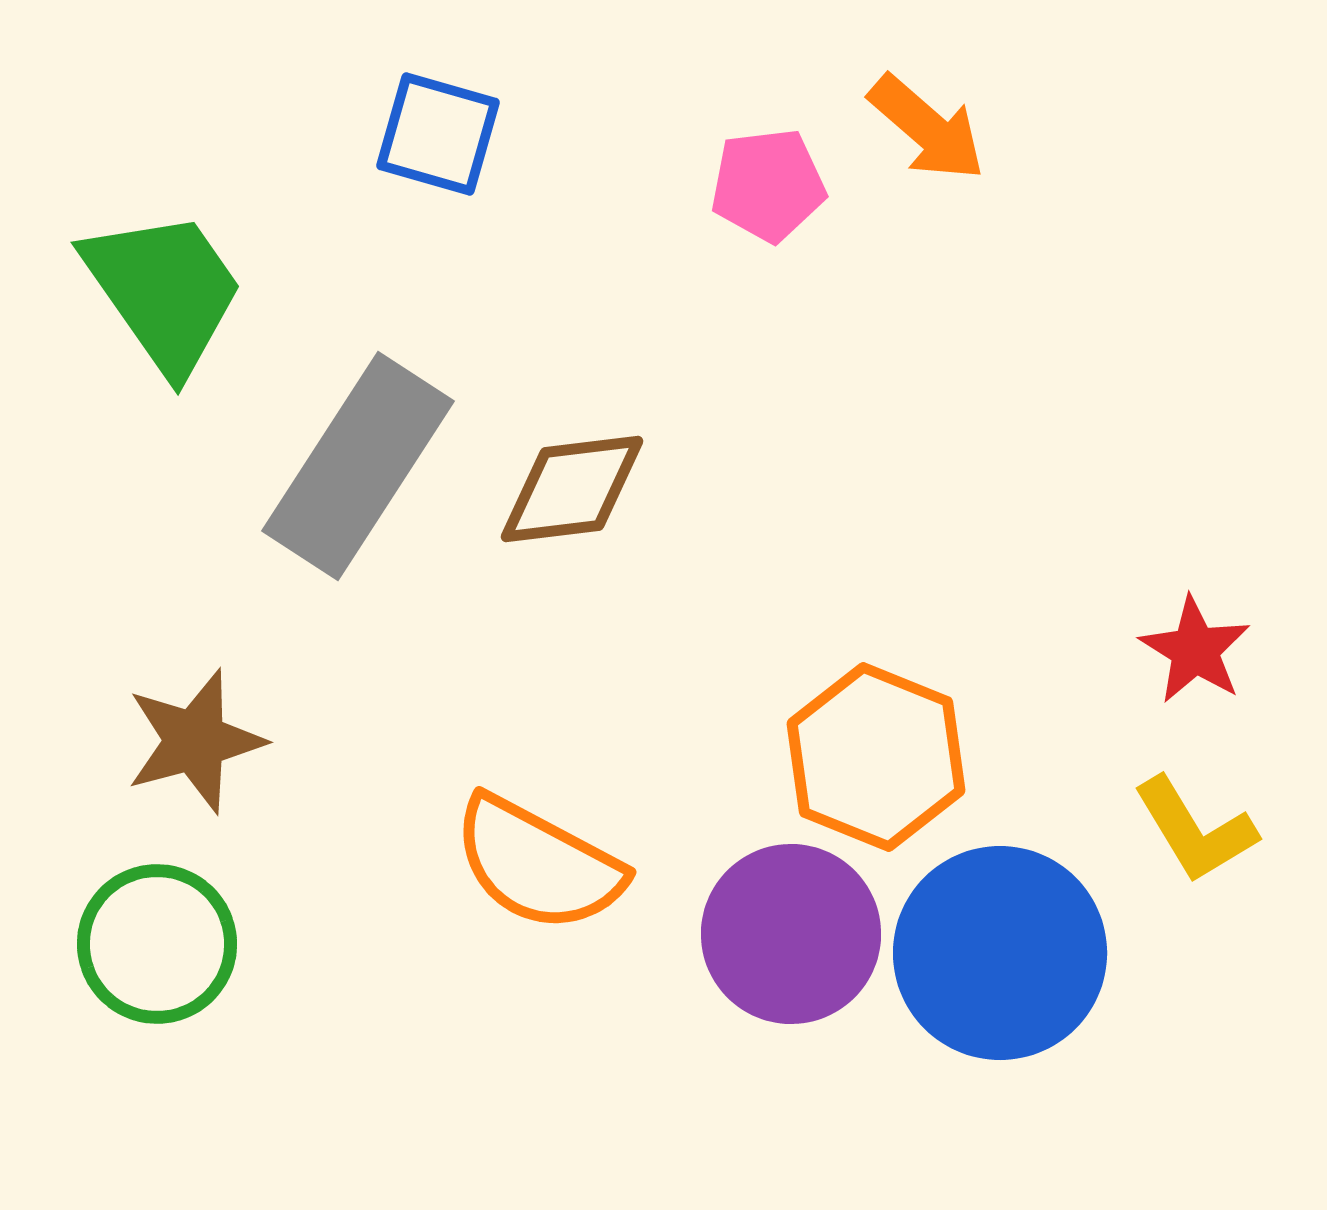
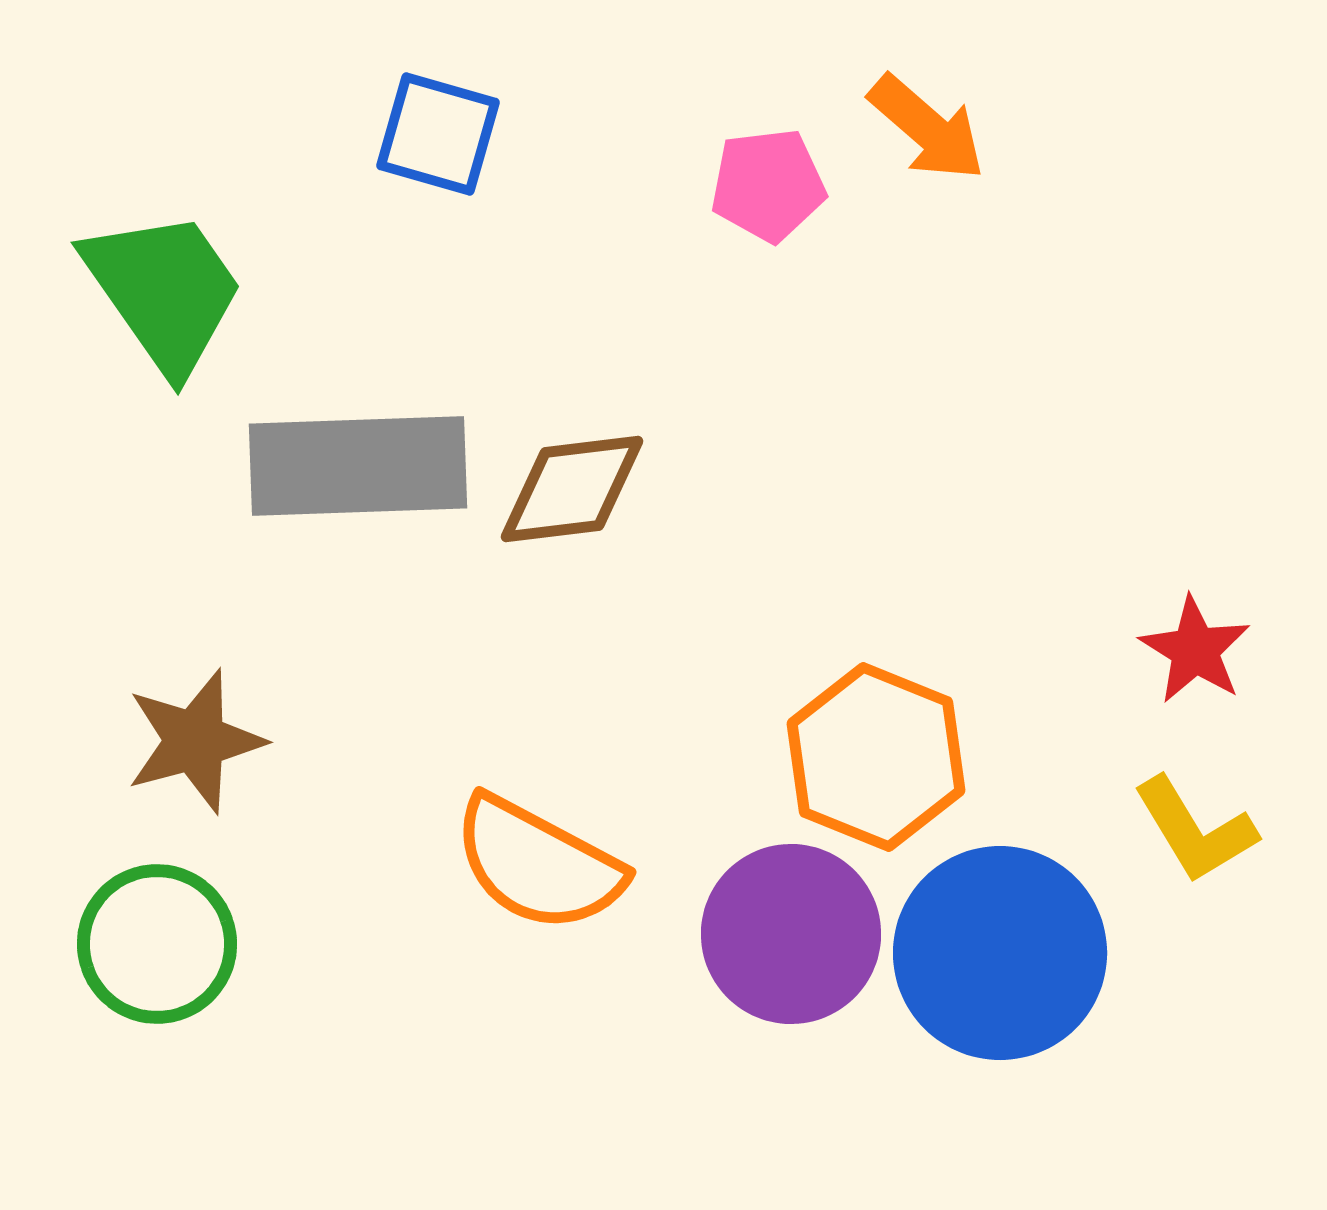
gray rectangle: rotated 55 degrees clockwise
